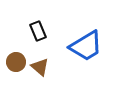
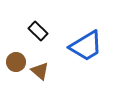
black rectangle: rotated 24 degrees counterclockwise
brown triangle: moved 4 px down
